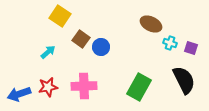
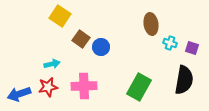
brown ellipse: rotated 55 degrees clockwise
purple square: moved 1 px right
cyan arrow: moved 4 px right, 12 px down; rotated 28 degrees clockwise
black semicircle: rotated 36 degrees clockwise
